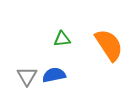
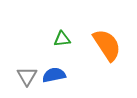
orange semicircle: moved 2 px left
